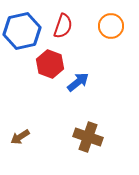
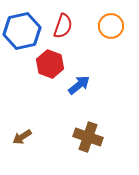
blue arrow: moved 1 px right, 3 px down
brown arrow: moved 2 px right
